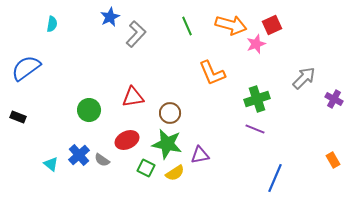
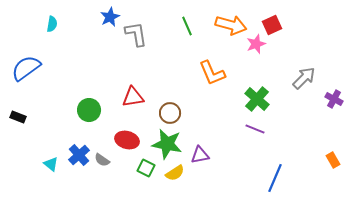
gray L-shape: rotated 52 degrees counterclockwise
green cross: rotated 30 degrees counterclockwise
red ellipse: rotated 40 degrees clockwise
